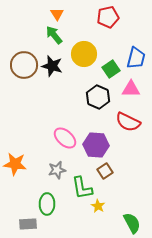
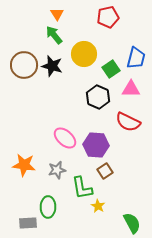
orange star: moved 9 px right, 1 px down
green ellipse: moved 1 px right, 3 px down
gray rectangle: moved 1 px up
